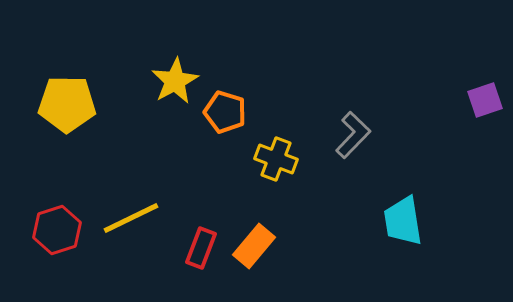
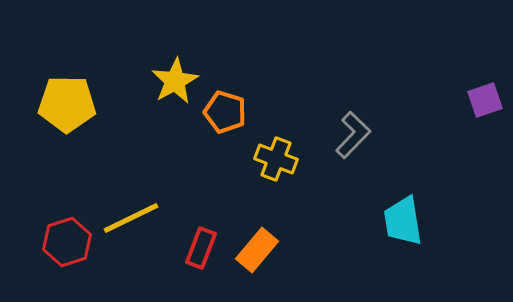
red hexagon: moved 10 px right, 12 px down
orange rectangle: moved 3 px right, 4 px down
